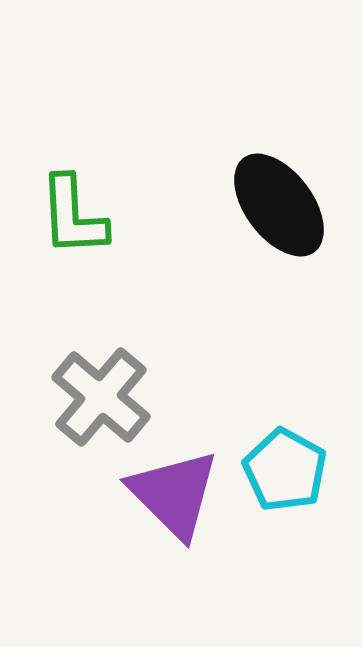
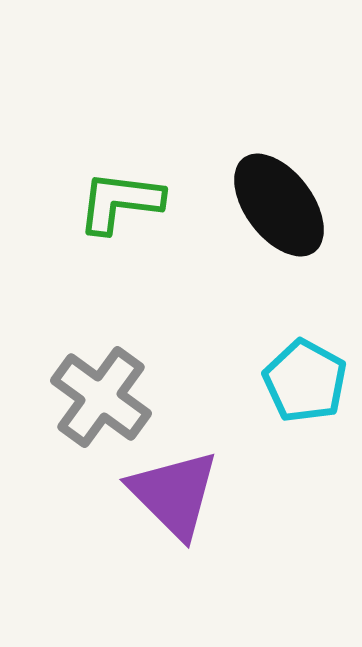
green L-shape: moved 47 px right, 14 px up; rotated 100 degrees clockwise
gray cross: rotated 4 degrees counterclockwise
cyan pentagon: moved 20 px right, 89 px up
